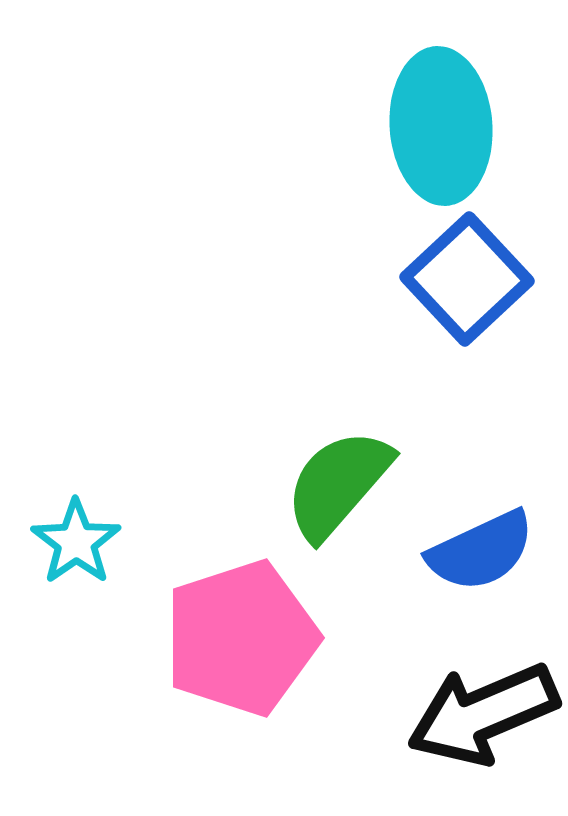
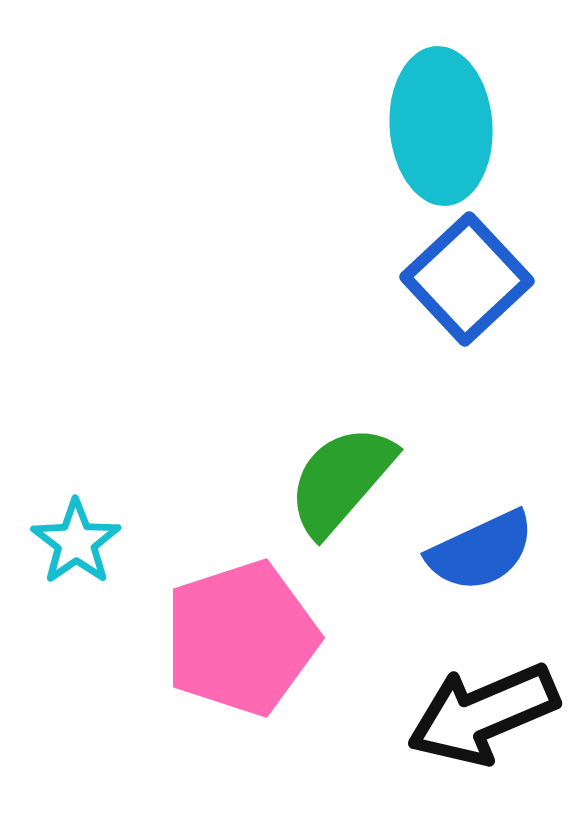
green semicircle: moved 3 px right, 4 px up
